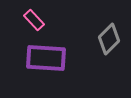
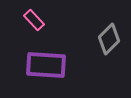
purple rectangle: moved 7 px down
